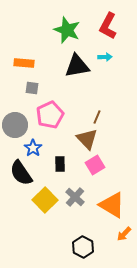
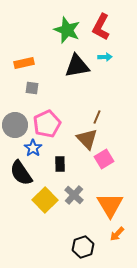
red L-shape: moved 7 px left, 1 px down
orange rectangle: rotated 18 degrees counterclockwise
pink pentagon: moved 3 px left, 9 px down
pink square: moved 9 px right, 6 px up
gray cross: moved 1 px left, 2 px up
orange triangle: moved 2 px left; rotated 28 degrees clockwise
orange arrow: moved 7 px left
black hexagon: rotated 15 degrees clockwise
